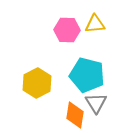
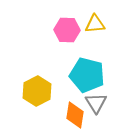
yellow hexagon: moved 8 px down
